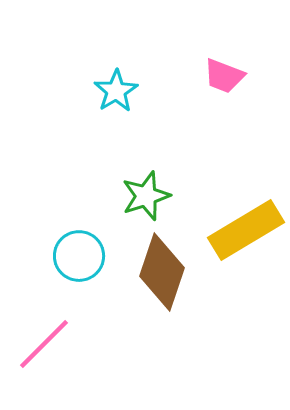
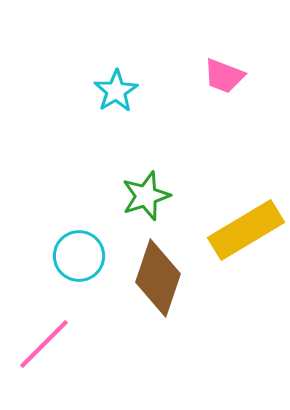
brown diamond: moved 4 px left, 6 px down
